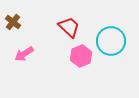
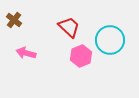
brown cross: moved 1 px right, 2 px up
cyan circle: moved 1 px left, 1 px up
pink arrow: moved 2 px right, 1 px up; rotated 48 degrees clockwise
